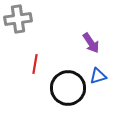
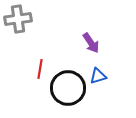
red line: moved 5 px right, 5 px down
